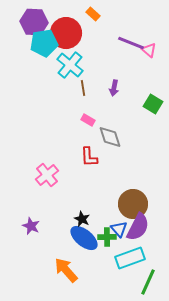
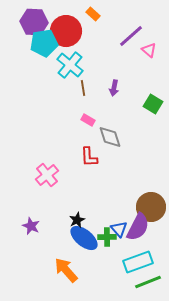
red circle: moved 2 px up
purple line: moved 7 px up; rotated 64 degrees counterclockwise
brown circle: moved 18 px right, 3 px down
black star: moved 5 px left, 1 px down; rotated 21 degrees clockwise
cyan rectangle: moved 8 px right, 4 px down
green line: rotated 44 degrees clockwise
